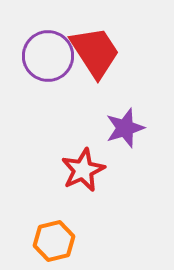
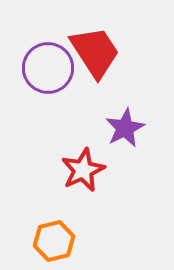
purple circle: moved 12 px down
purple star: rotated 9 degrees counterclockwise
